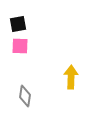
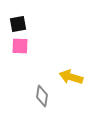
yellow arrow: rotated 75 degrees counterclockwise
gray diamond: moved 17 px right
